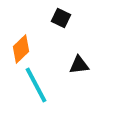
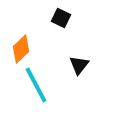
black triangle: rotated 45 degrees counterclockwise
